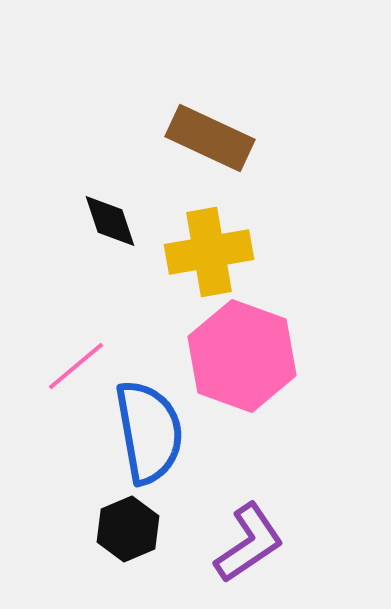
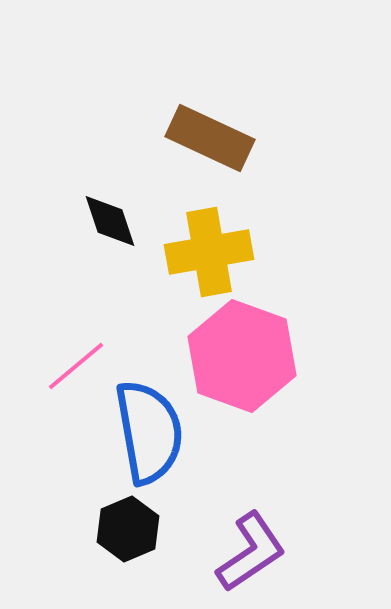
purple L-shape: moved 2 px right, 9 px down
